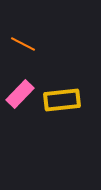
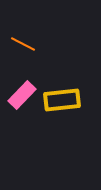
pink rectangle: moved 2 px right, 1 px down
